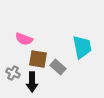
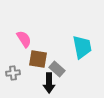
pink semicircle: rotated 144 degrees counterclockwise
gray rectangle: moved 1 px left, 2 px down
gray cross: rotated 32 degrees counterclockwise
black arrow: moved 17 px right, 1 px down
